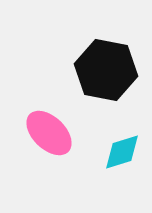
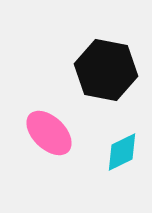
cyan diamond: rotated 9 degrees counterclockwise
